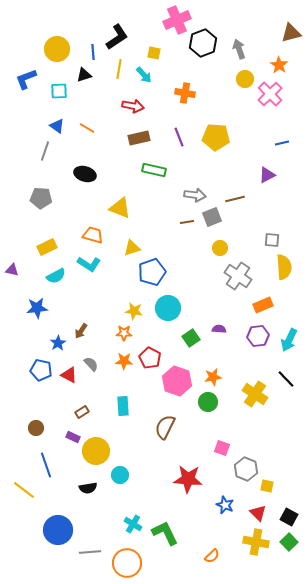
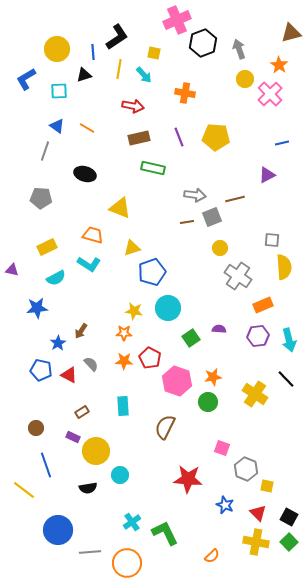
blue L-shape at (26, 79): rotated 10 degrees counterclockwise
green rectangle at (154, 170): moved 1 px left, 2 px up
cyan semicircle at (56, 276): moved 2 px down
cyan arrow at (289, 340): rotated 40 degrees counterclockwise
cyan cross at (133, 524): moved 1 px left, 2 px up; rotated 24 degrees clockwise
